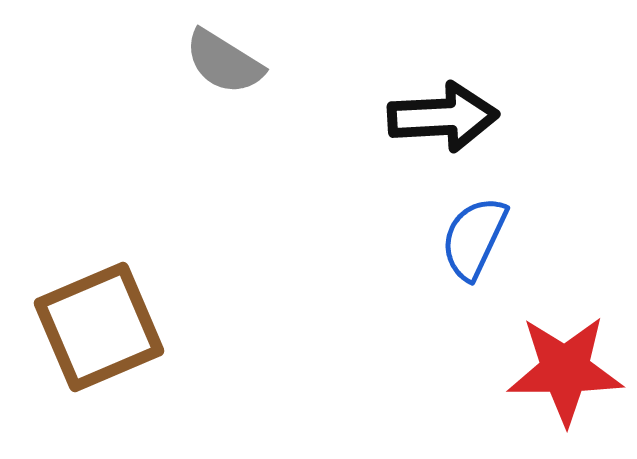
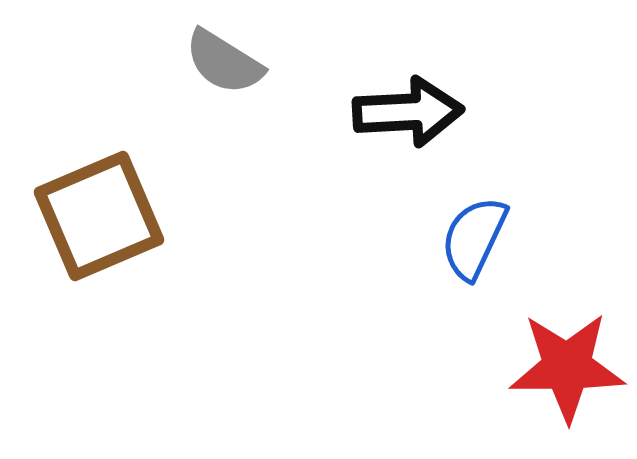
black arrow: moved 35 px left, 5 px up
brown square: moved 111 px up
red star: moved 2 px right, 3 px up
